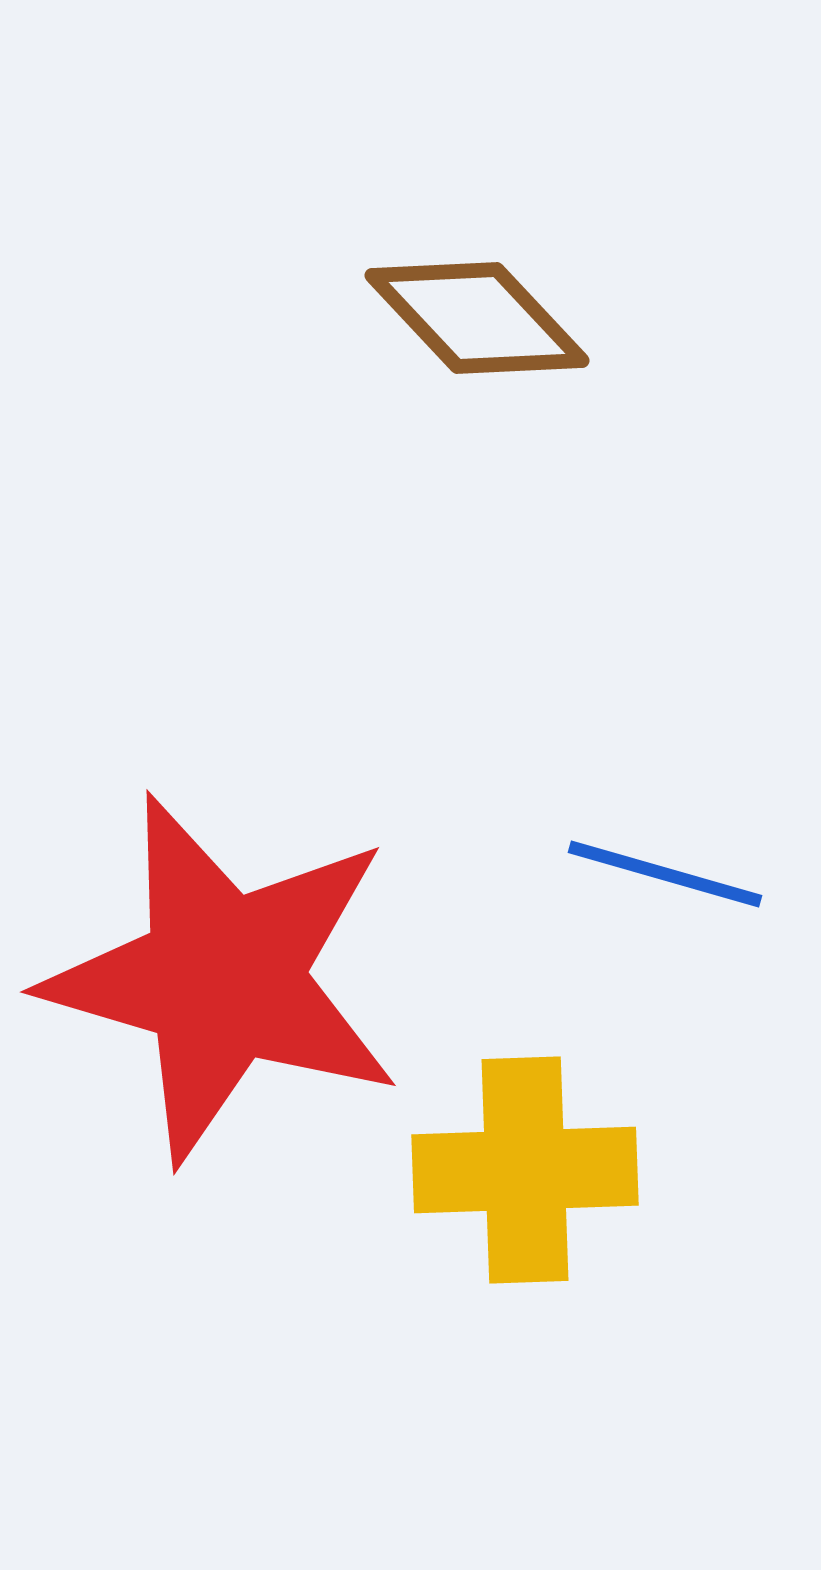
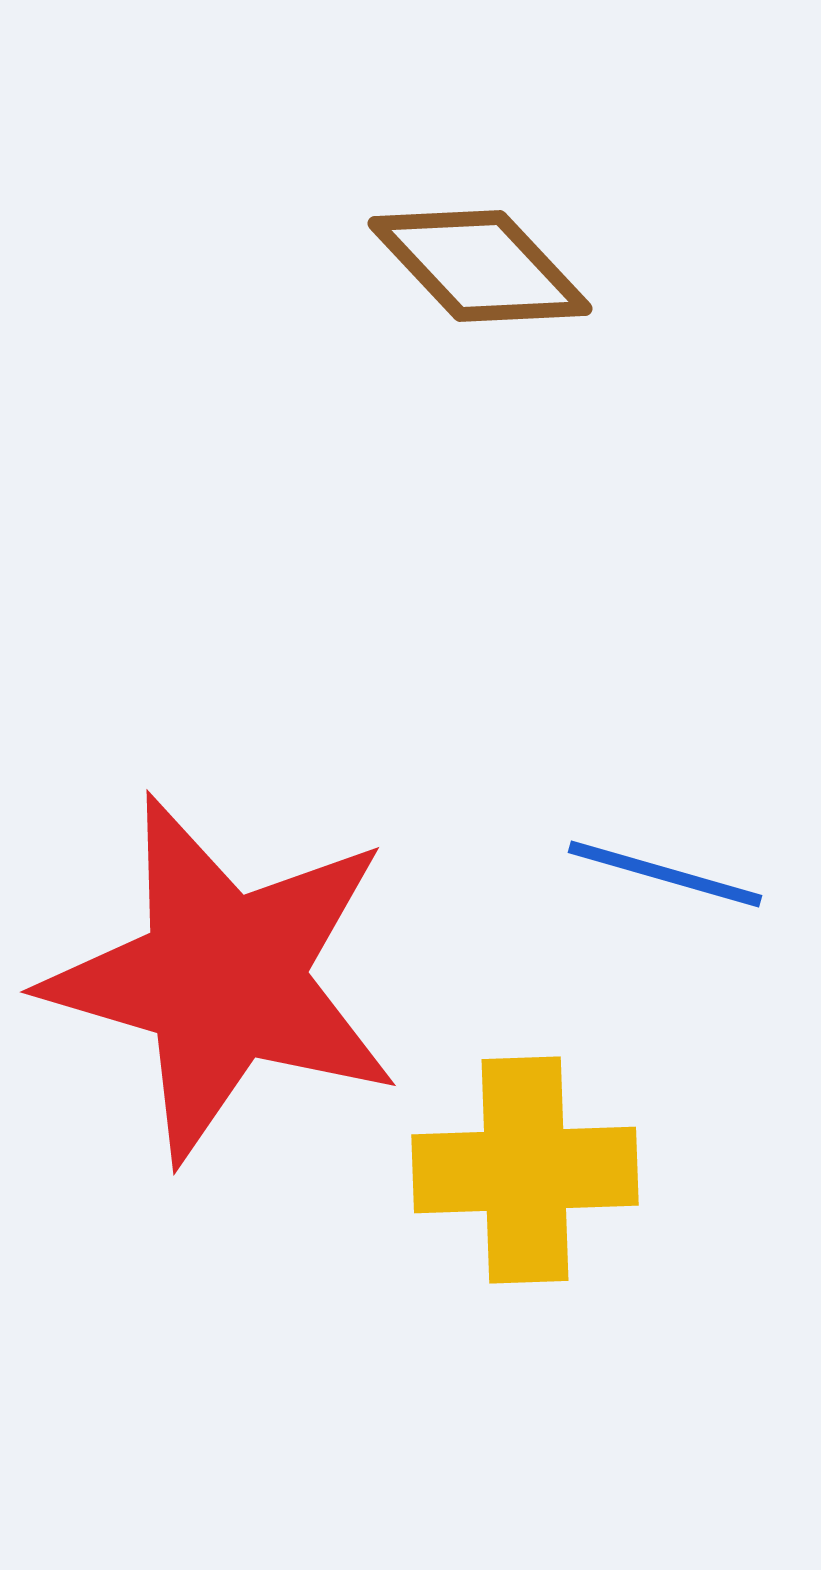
brown diamond: moved 3 px right, 52 px up
